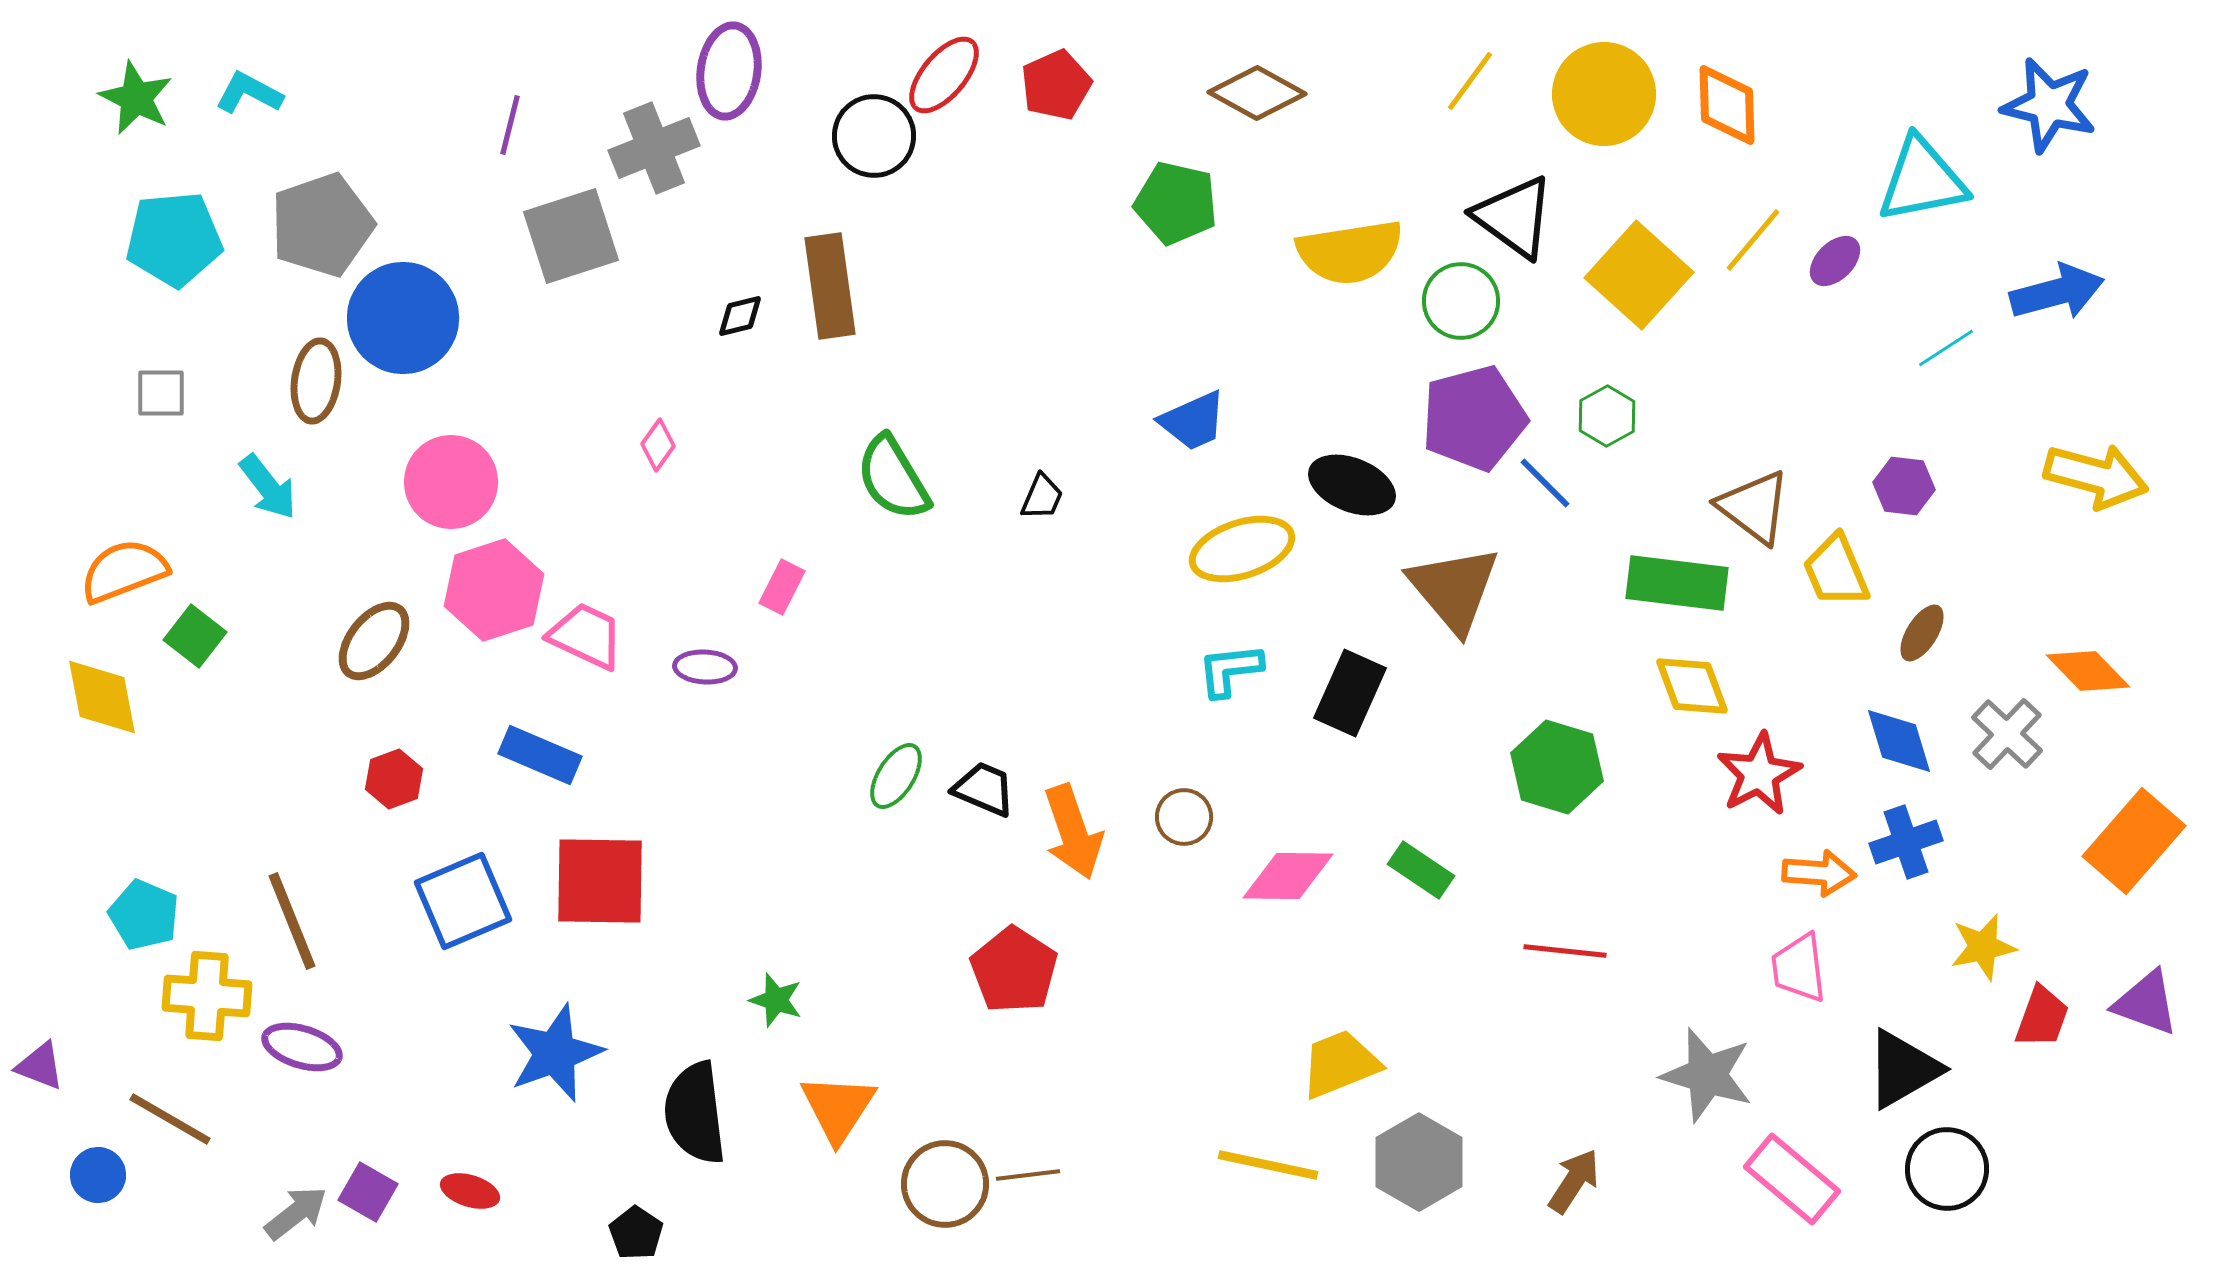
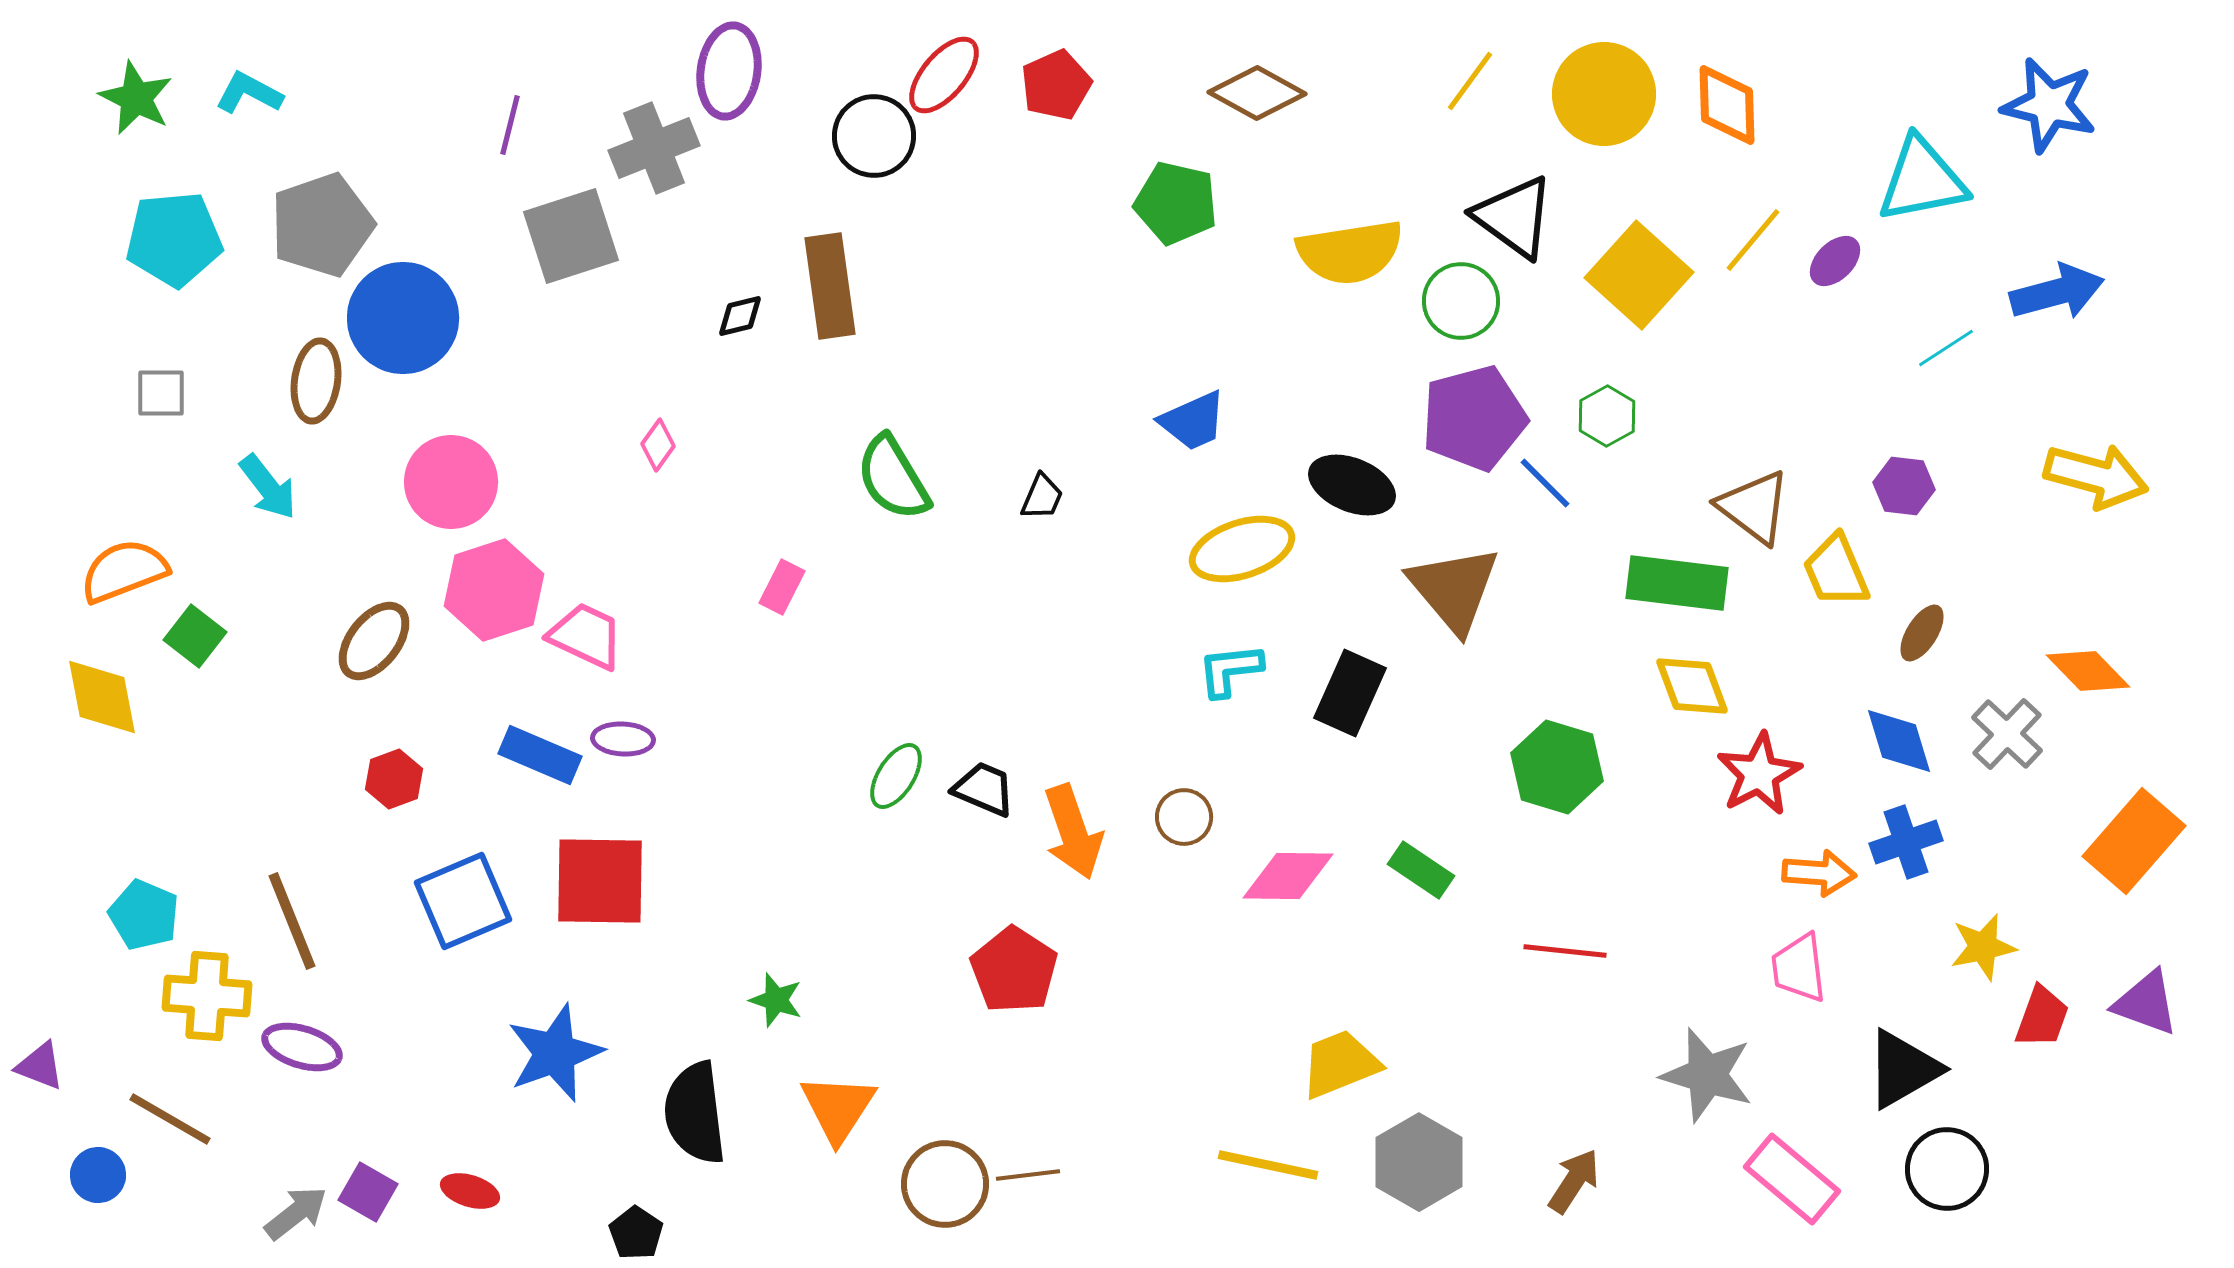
purple ellipse at (705, 667): moved 82 px left, 72 px down
